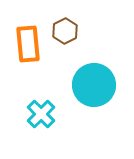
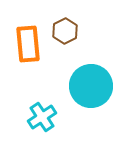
cyan circle: moved 3 px left, 1 px down
cyan cross: moved 1 px right, 3 px down; rotated 12 degrees clockwise
